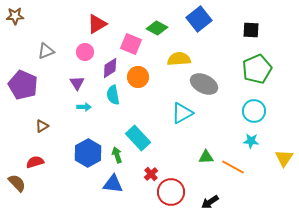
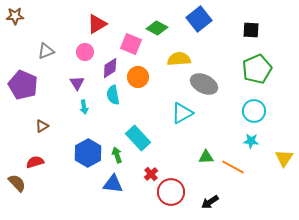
cyan arrow: rotated 80 degrees clockwise
